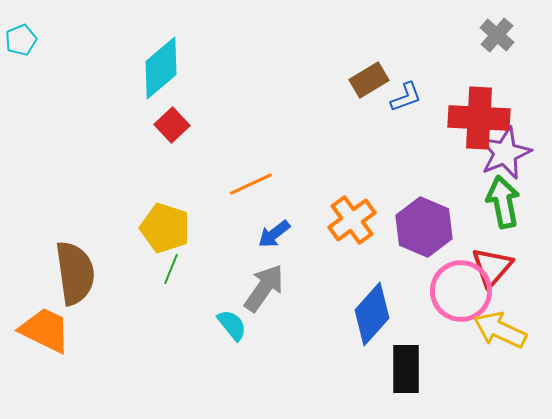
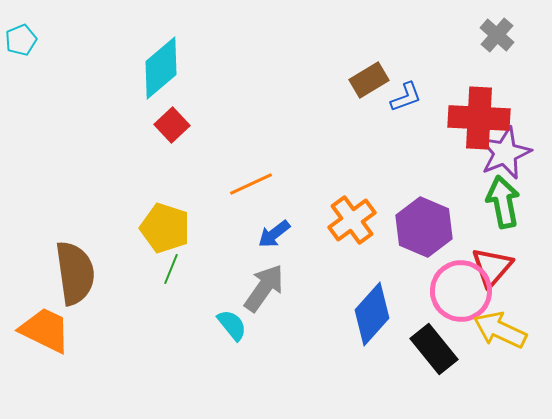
black rectangle: moved 28 px right, 20 px up; rotated 39 degrees counterclockwise
